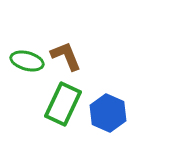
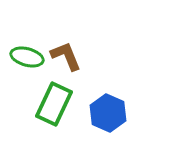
green ellipse: moved 4 px up
green rectangle: moved 9 px left
